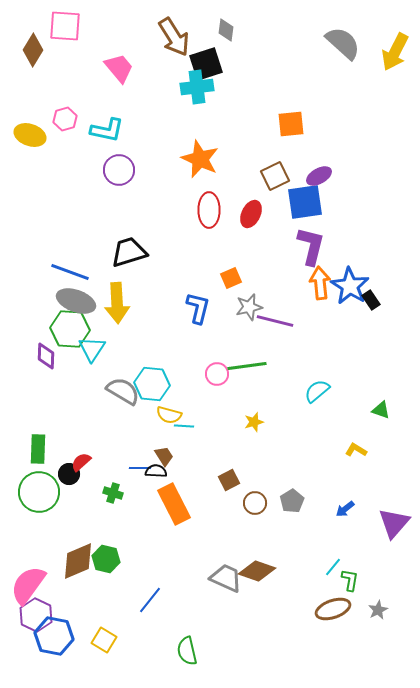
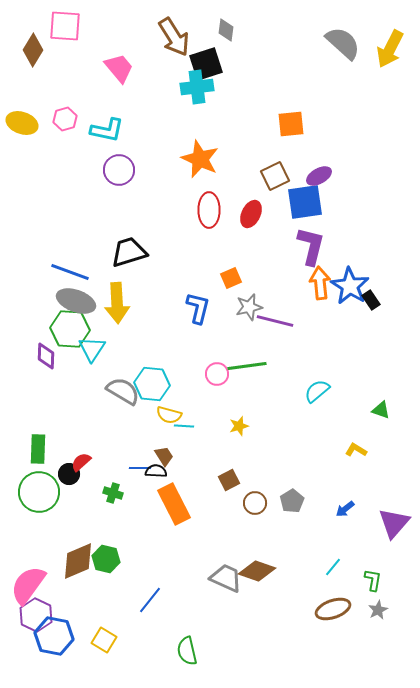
yellow arrow at (395, 52): moved 5 px left, 3 px up
yellow ellipse at (30, 135): moved 8 px left, 12 px up
yellow star at (254, 422): moved 15 px left, 4 px down
green L-shape at (350, 580): moved 23 px right
